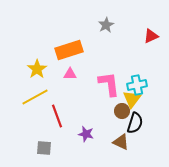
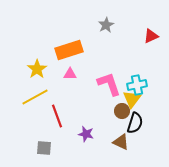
pink L-shape: rotated 12 degrees counterclockwise
